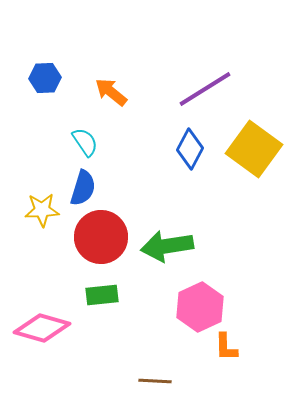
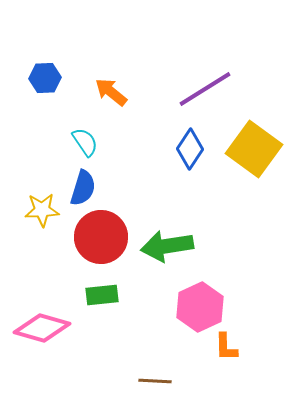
blue diamond: rotated 6 degrees clockwise
